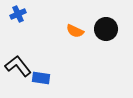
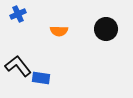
orange semicircle: moved 16 px left; rotated 24 degrees counterclockwise
